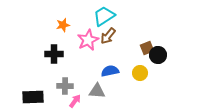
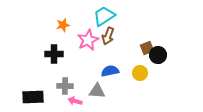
brown arrow: rotated 18 degrees counterclockwise
pink arrow: rotated 112 degrees counterclockwise
